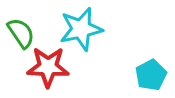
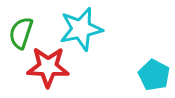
green semicircle: rotated 128 degrees counterclockwise
cyan pentagon: moved 3 px right; rotated 16 degrees counterclockwise
